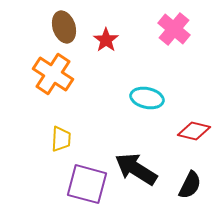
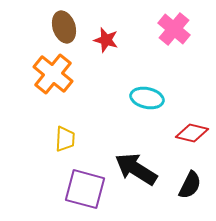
red star: rotated 20 degrees counterclockwise
orange cross: rotated 6 degrees clockwise
red diamond: moved 2 px left, 2 px down
yellow trapezoid: moved 4 px right
purple square: moved 2 px left, 5 px down
